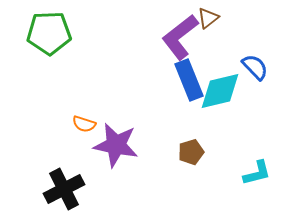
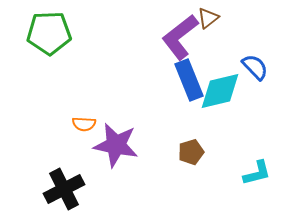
orange semicircle: rotated 15 degrees counterclockwise
